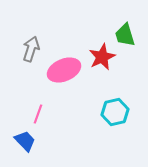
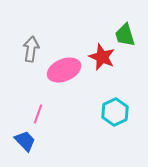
gray arrow: rotated 10 degrees counterclockwise
red star: rotated 24 degrees counterclockwise
cyan hexagon: rotated 12 degrees counterclockwise
